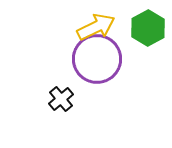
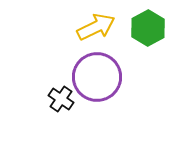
purple circle: moved 18 px down
black cross: rotated 15 degrees counterclockwise
